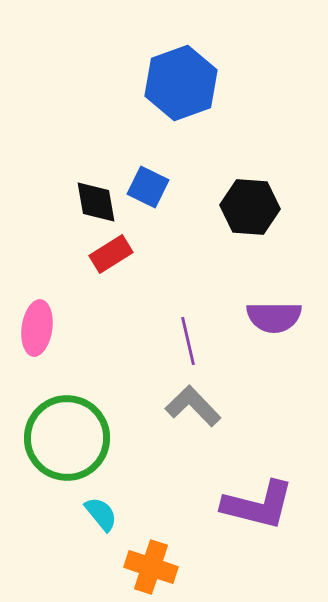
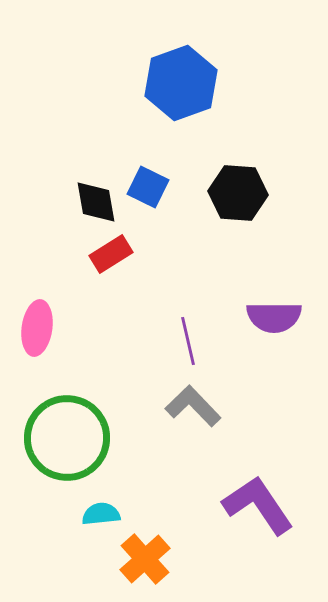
black hexagon: moved 12 px left, 14 px up
purple L-shape: rotated 138 degrees counterclockwise
cyan semicircle: rotated 57 degrees counterclockwise
orange cross: moved 6 px left, 8 px up; rotated 30 degrees clockwise
